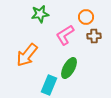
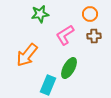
orange circle: moved 4 px right, 3 px up
cyan rectangle: moved 1 px left
